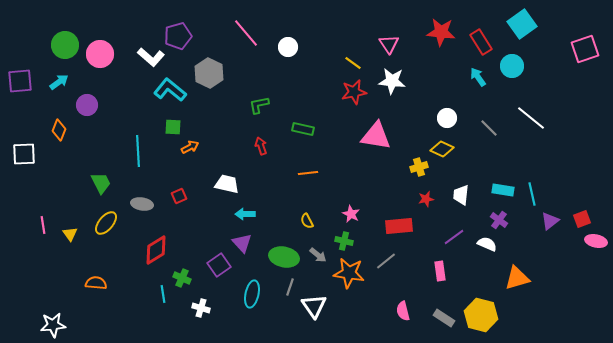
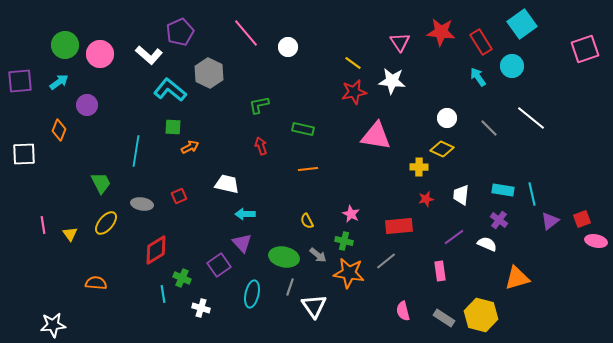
purple pentagon at (178, 36): moved 2 px right, 4 px up; rotated 8 degrees counterclockwise
pink triangle at (389, 44): moved 11 px right, 2 px up
white L-shape at (151, 57): moved 2 px left, 2 px up
cyan line at (138, 151): moved 2 px left; rotated 12 degrees clockwise
yellow cross at (419, 167): rotated 18 degrees clockwise
orange line at (308, 173): moved 4 px up
